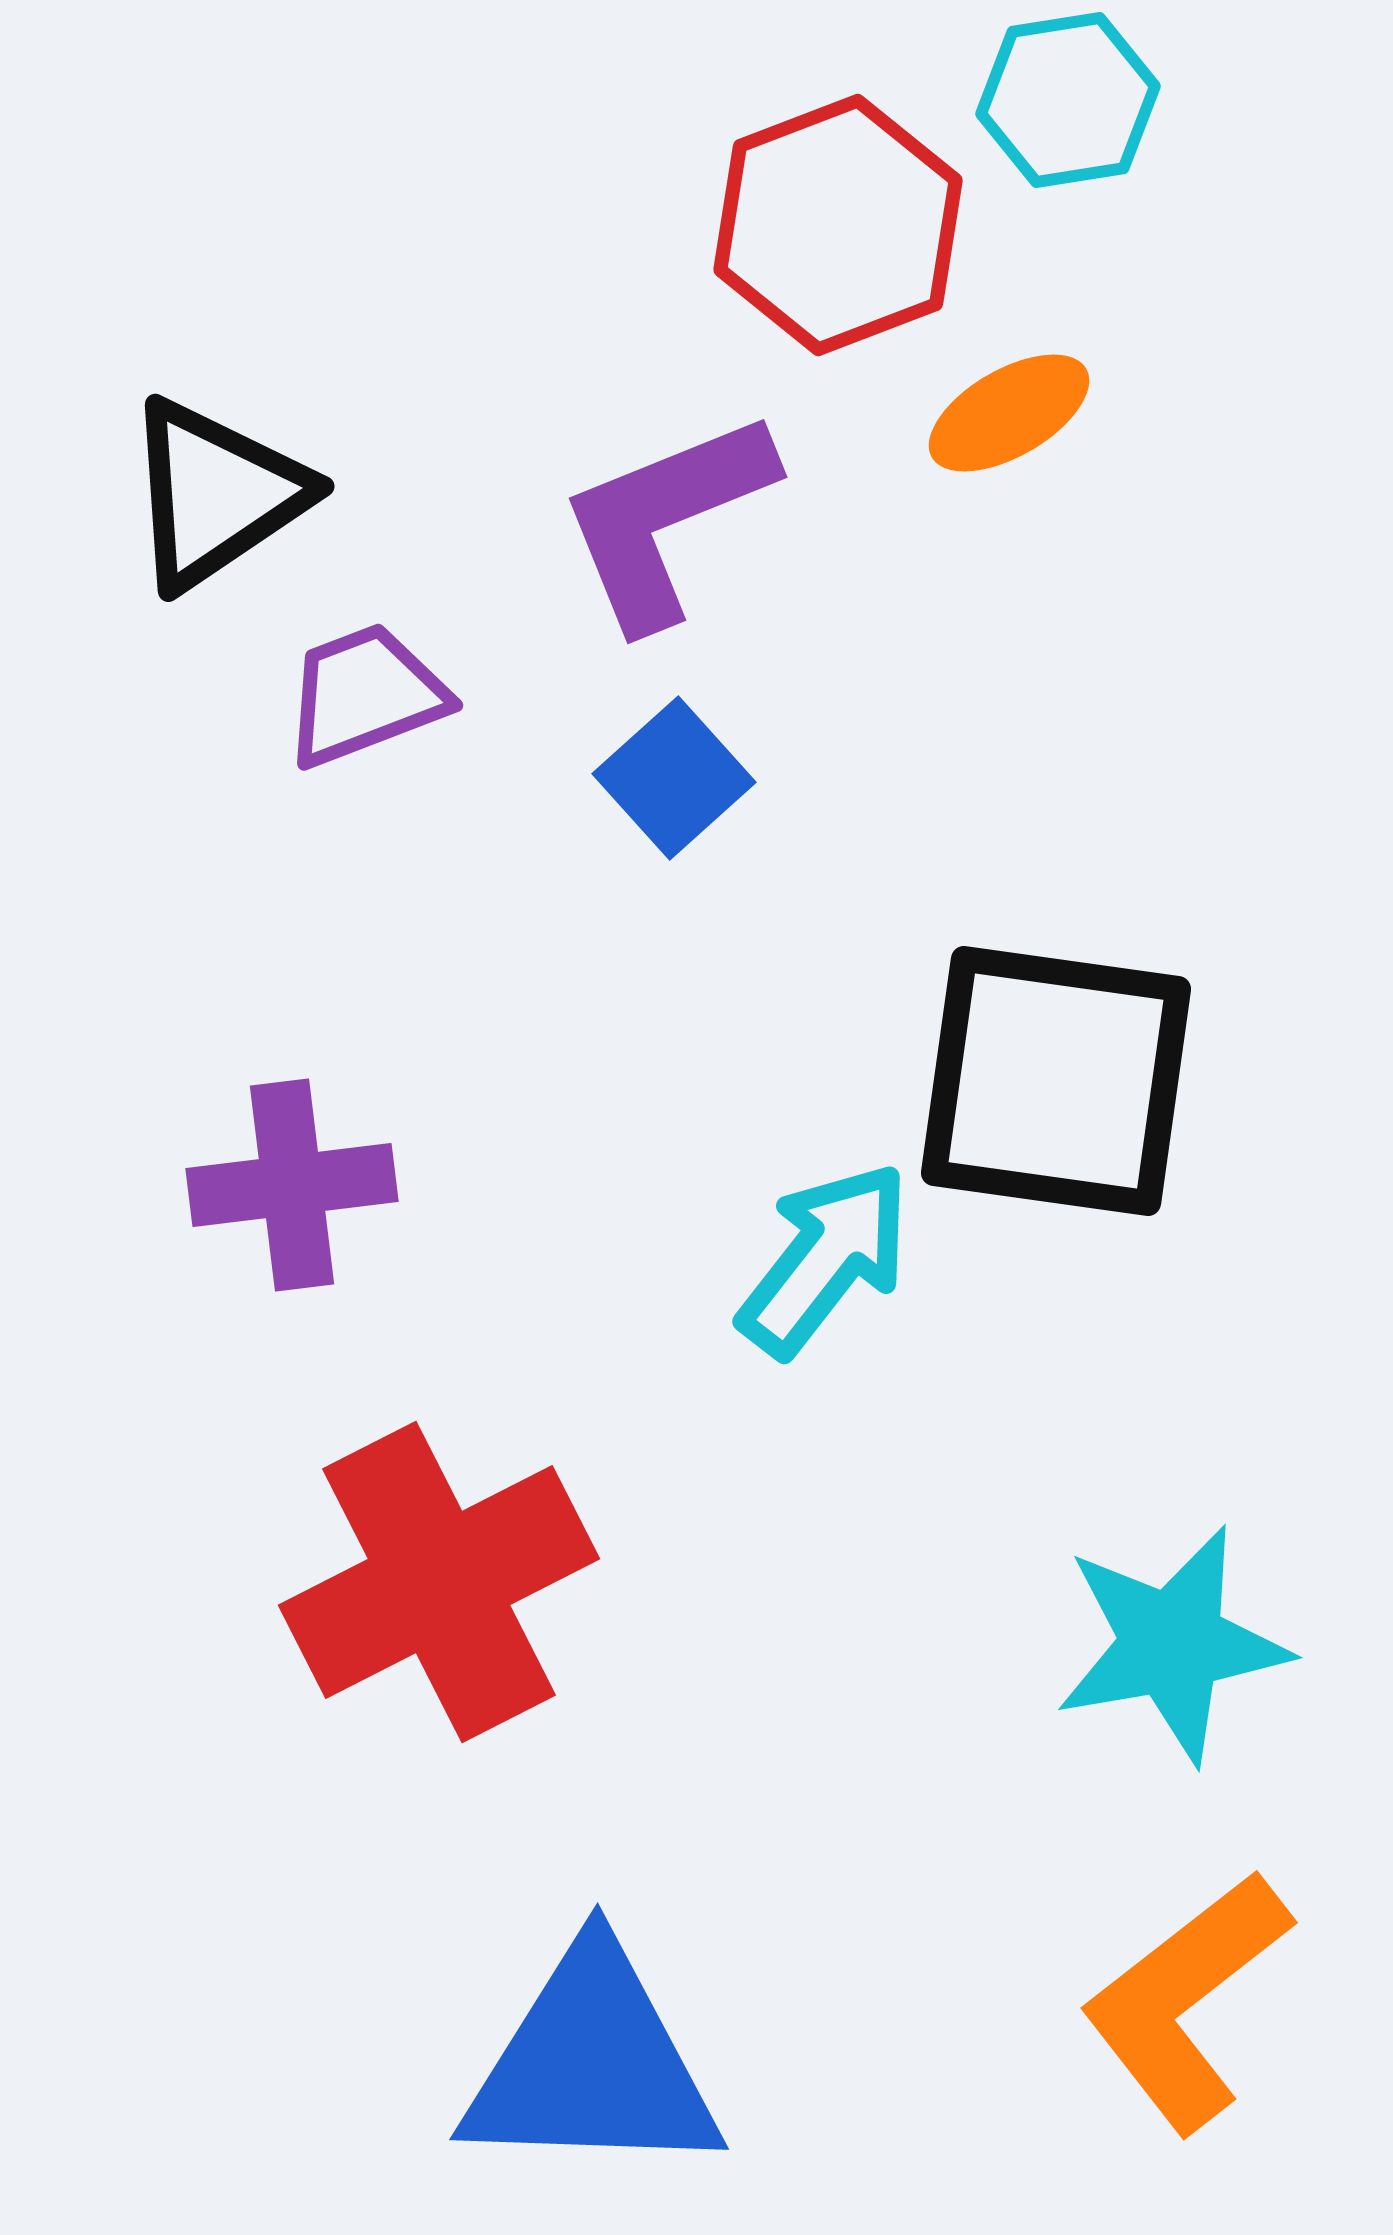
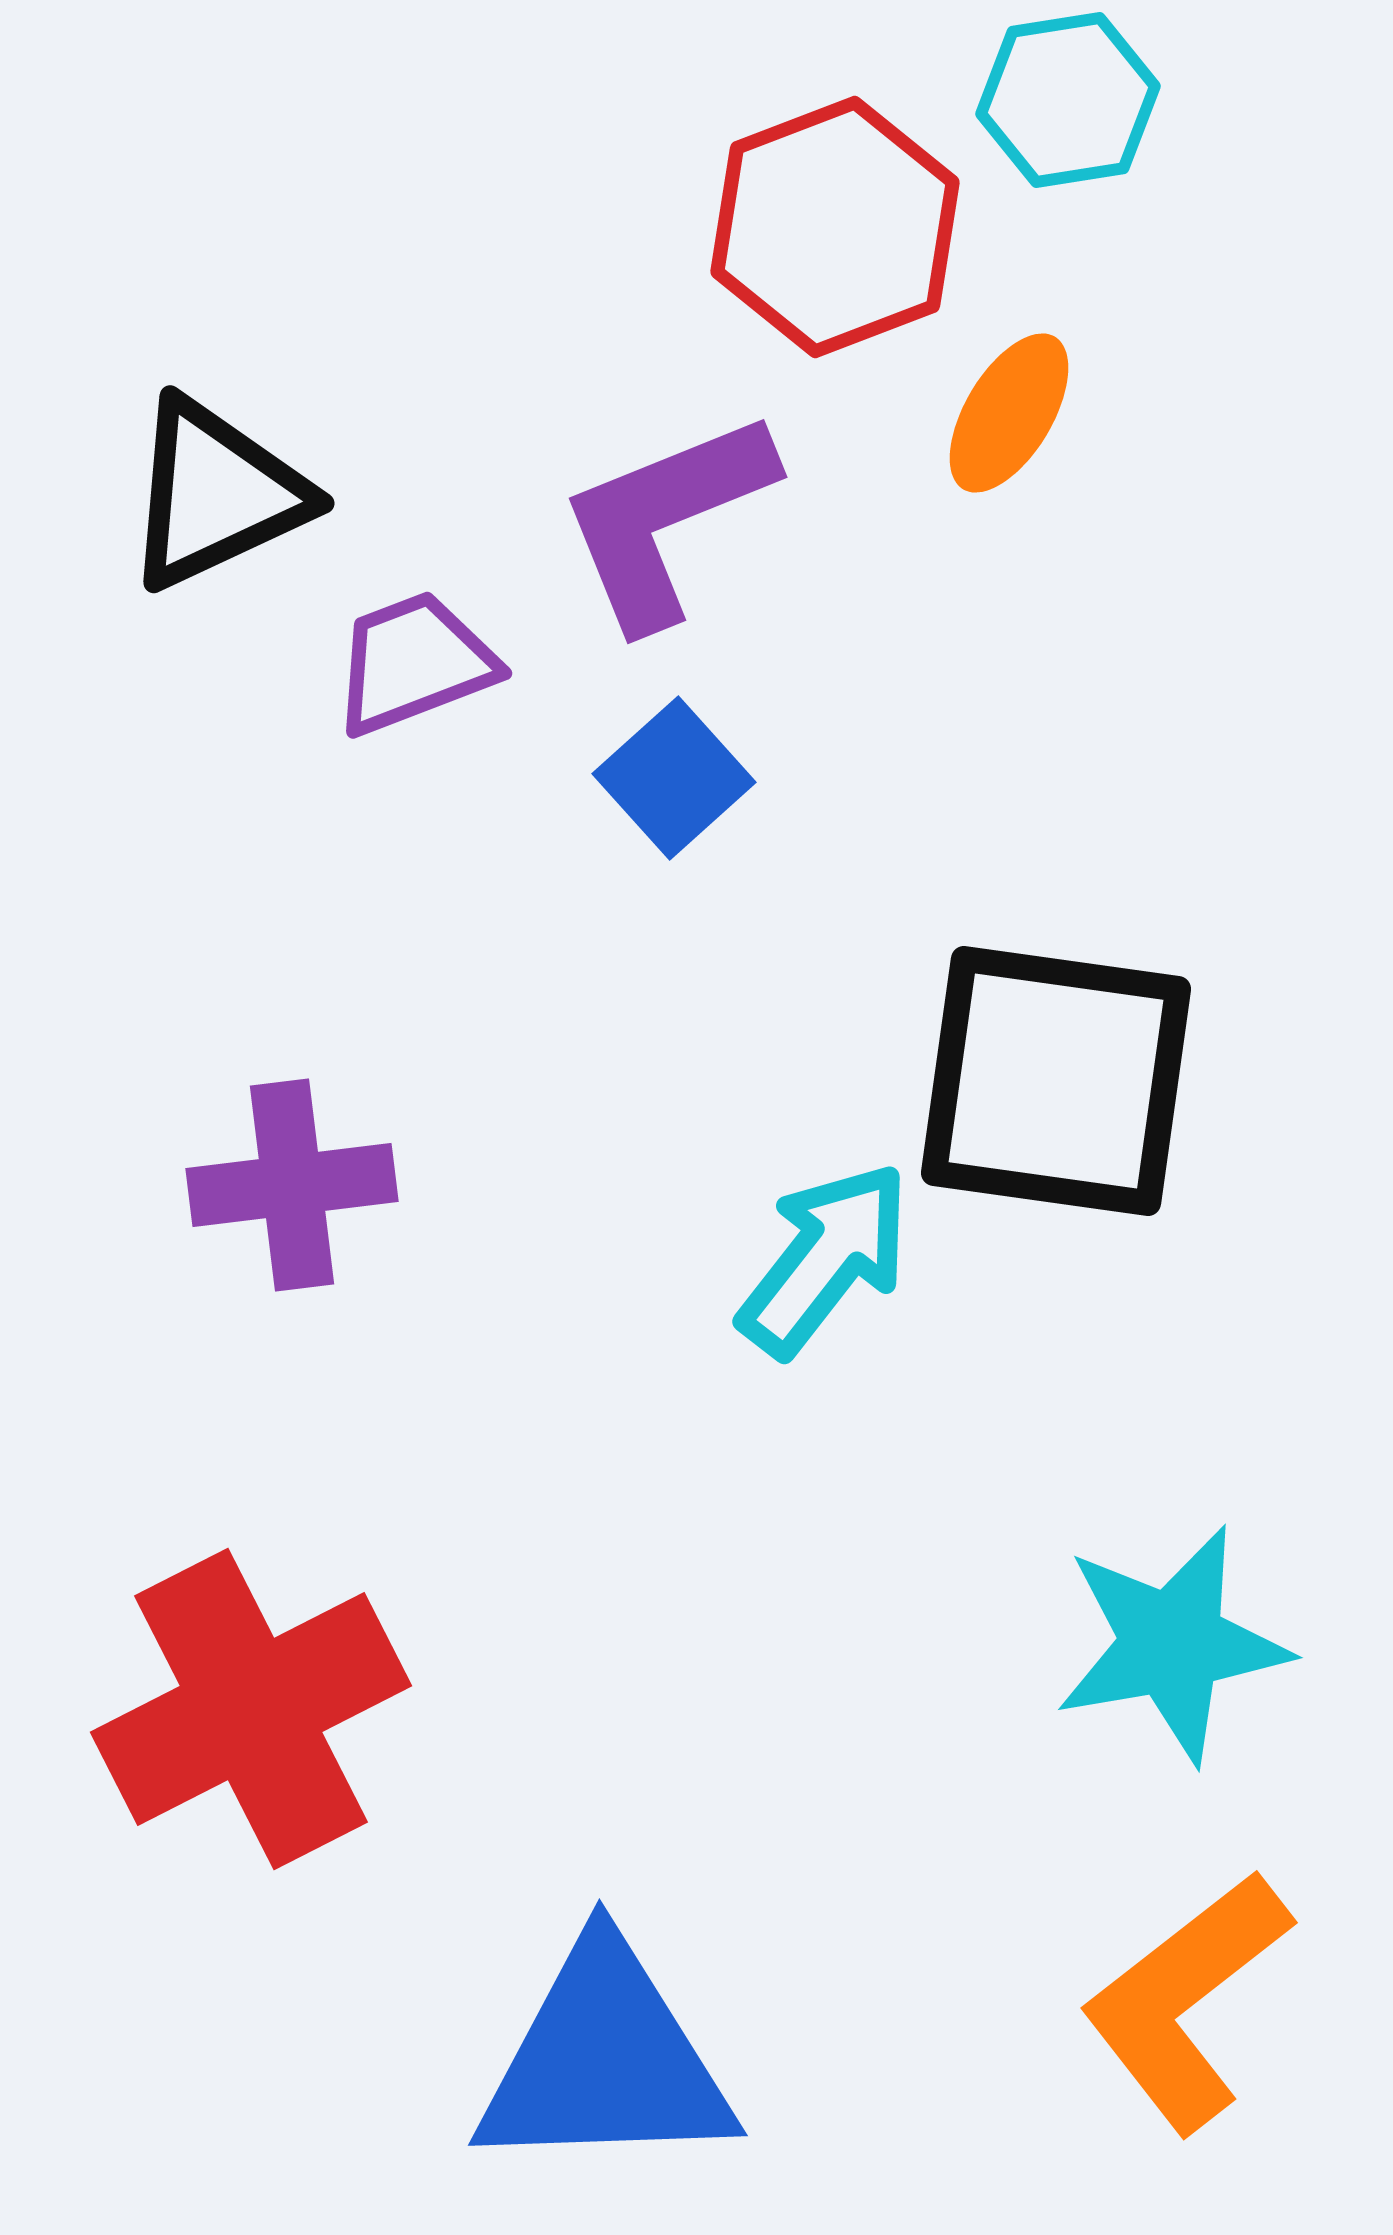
red hexagon: moved 3 px left, 2 px down
orange ellipse: rotated 29 degrees counterclockwise
black triangle: rotated 9 degrees clockwise
purple trapezoid: moved 49 px right, 32 px up
red cross: moved 188 px left, 127 px down
blue triangle: moved 13 px right, 4 px up; rotated 4 degrees counterclockwise
